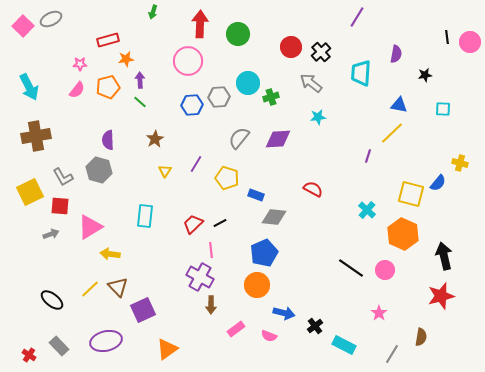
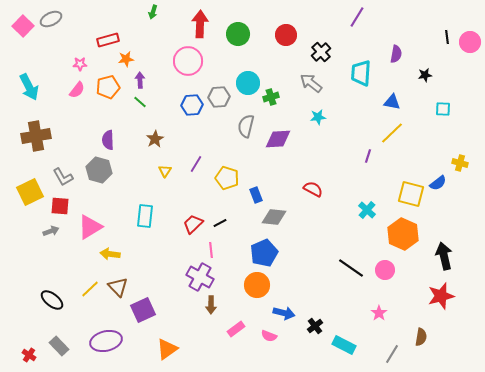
red circle at (291, 47): moved 5 px left, 12 px up
blue triangle at (399, 105): moved 7 px left, 3 px up
gray semicircle at (239, 138): moved 7 px right, 12 px up; rotated 25 degrees counterclockwise
blue semicircle at (438, 183): rotated 12 degrees clockwise
blue rectangle at (256, 195): rotated 49 degrees clockwise
gray arrow at (51, 234): moved 3 px up
